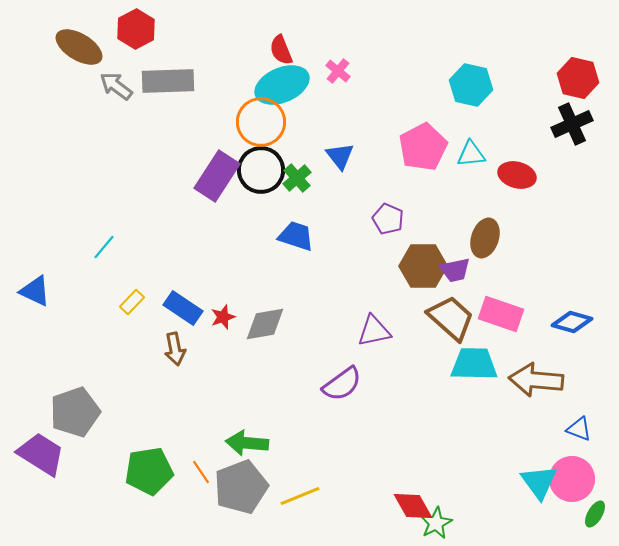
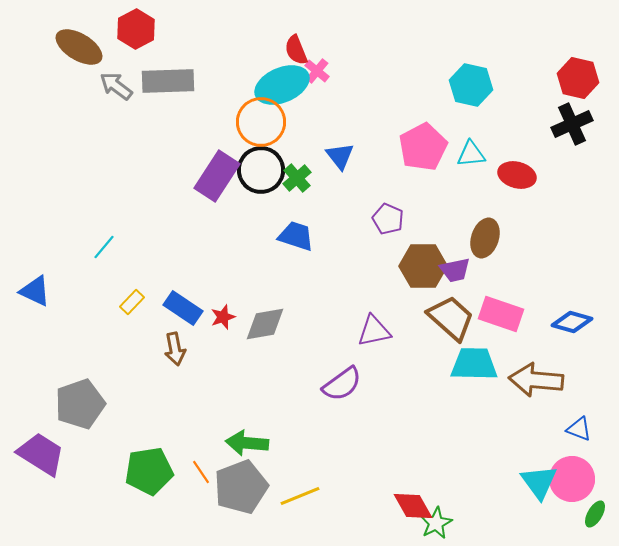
red semicircle at (281, 50): moved 15 px right
pink cross at (338, 71): moved 21 px left
gray pentagon at (75, 412): moved 5 px right, 8 px up
